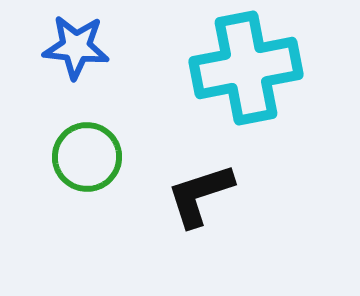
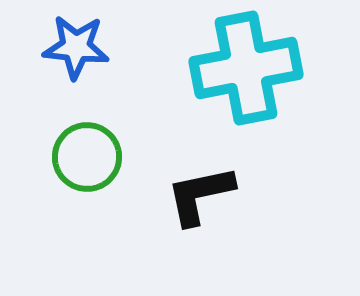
black L-shape: rotated 6 degrees clockwise
